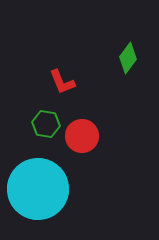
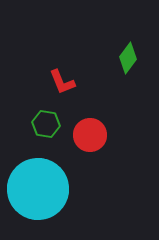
red circle: moved 8 px right, 1 px up
